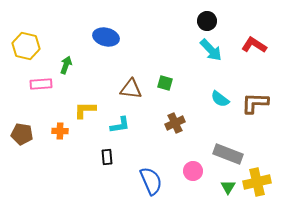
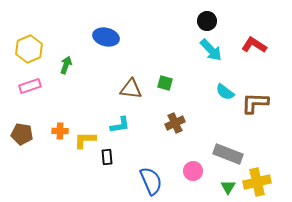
yellow hexagon: moved 3 px right, 3 px down; rotated 24 degrees clockwise
pink rectangle: moved 11 px left, 2 px down; rotated 15 degrees counterclockwise
cyan semicircle: moved 5 px right, 7 px up
yellow L-shape: moved 30 px down
